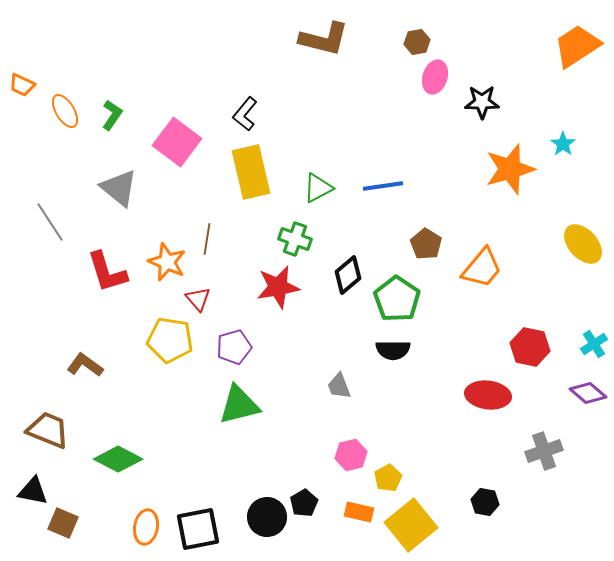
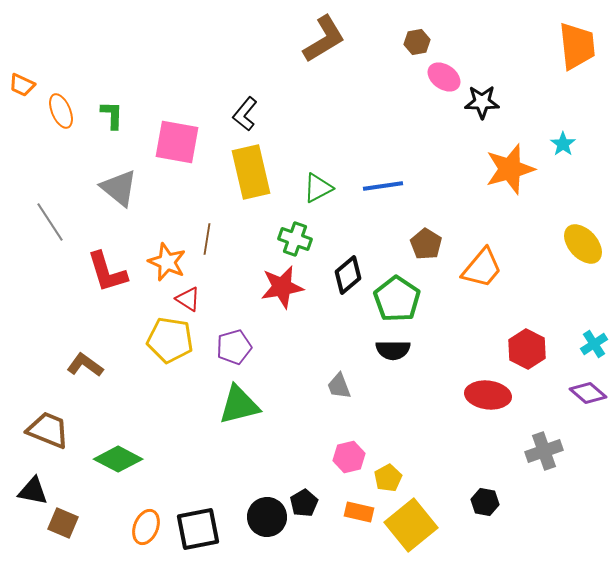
brown L-shape at (324, 39): rotated 45 degrees counterclockwise
orange trapezoid at (577, 46): rotated 117 degrees clockwise
pink ellipse at (435, 77): moved 9 px right; rotated 72 degrees counterclockwise
orange ellipse at (65, 111): moved 4 px left; rotated 8 degrees clockwise
green L-shape at (112, 115): rotated 32 degrees counterclockwise
pink square at (177, 142): rotated 27 degrees counterclockwise
red star at (278, 287): moved 4 px right
red triangle at (198, 299): moved 10 px left; rotated 16 degrees counterclockwise
red hexagon at (530, 347): moved 3 px left, 2 px down; rotated 15 degrees clockwise
pink hexagon at (351, 455): moved 2 px left, 2 px down
orange ellipse at (146, 527): rotated 12 degrees clockwise
